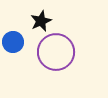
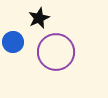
black star: moved 2 px left, 3 px up
